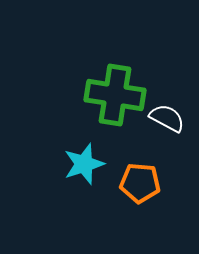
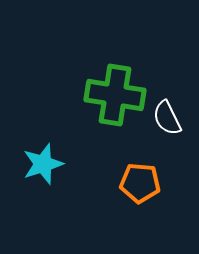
white semicircle: rotated 144 degrees counterclockwise
cyan star: moved 41 px left
